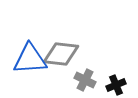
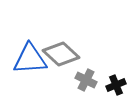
gray diamond: rotated 36 degrees clockwise
gray cross: moved 1 px right
